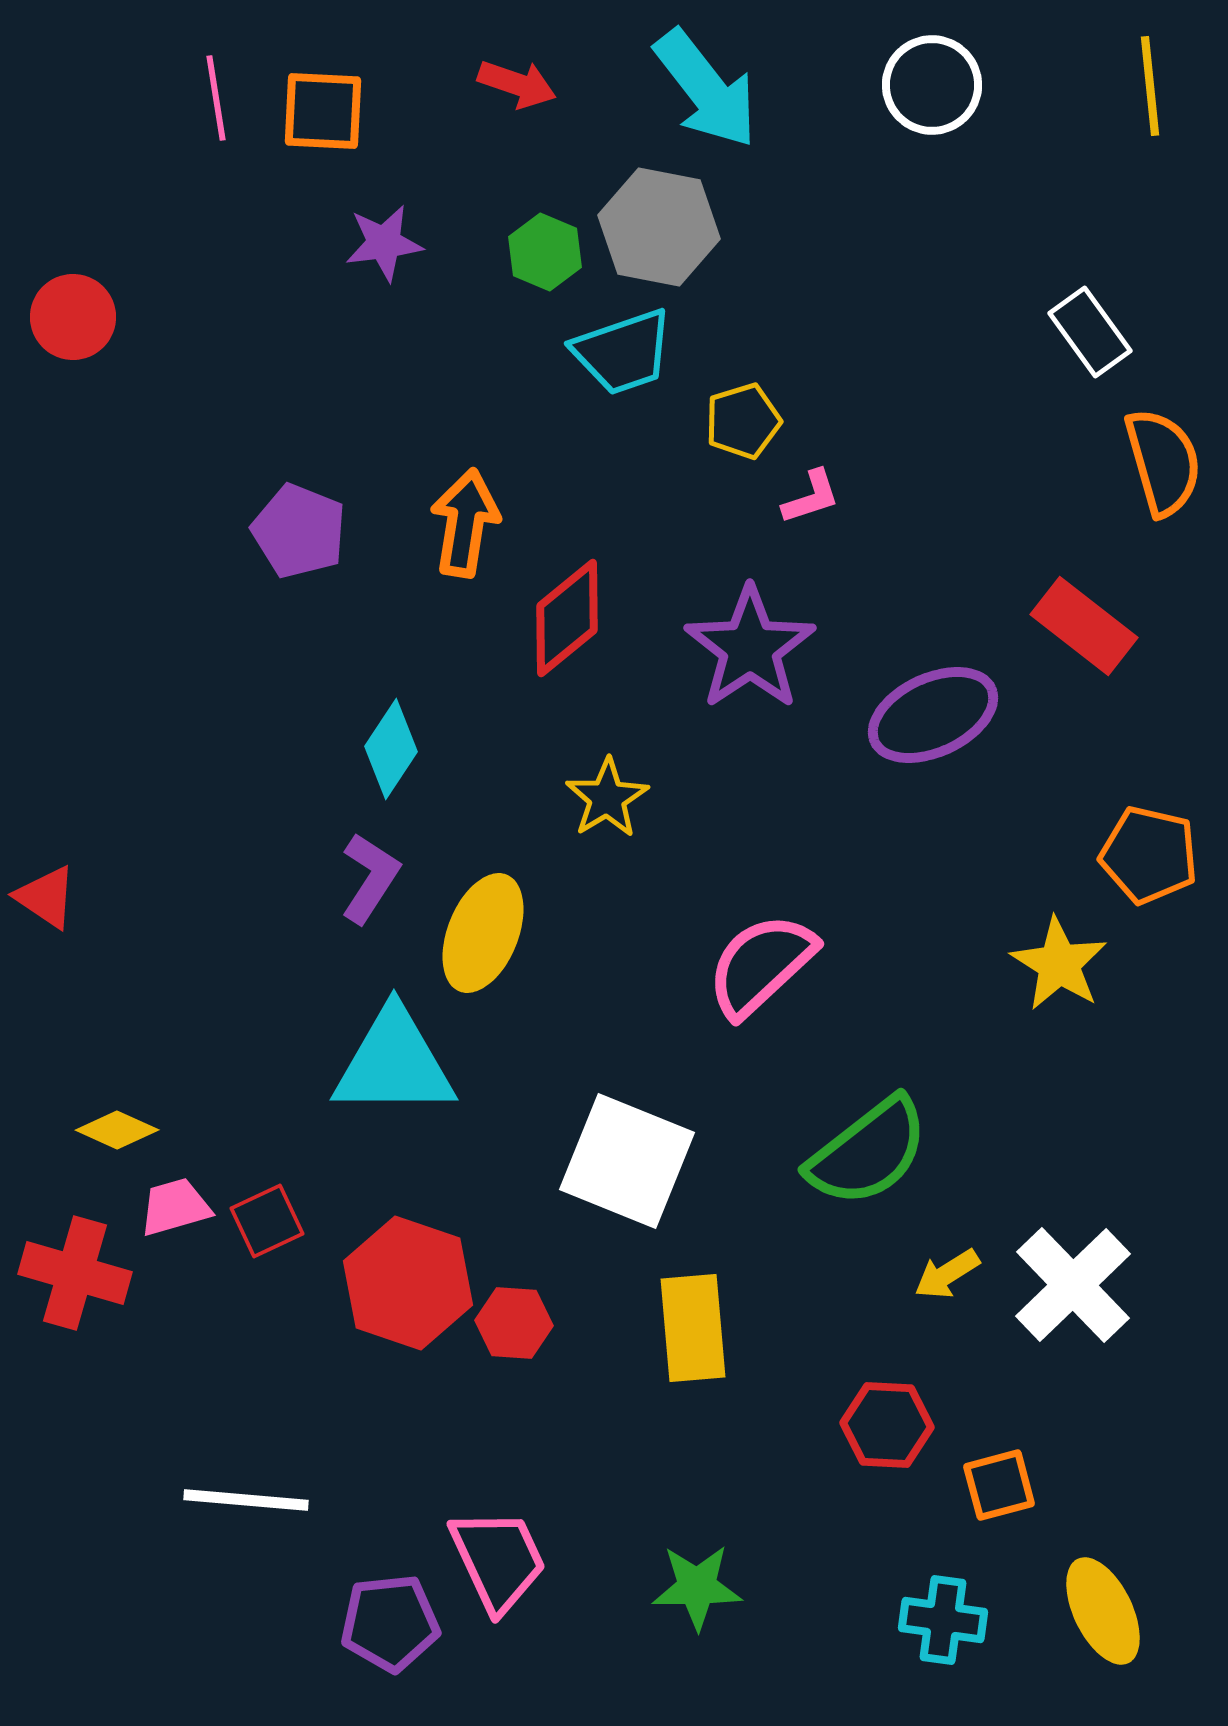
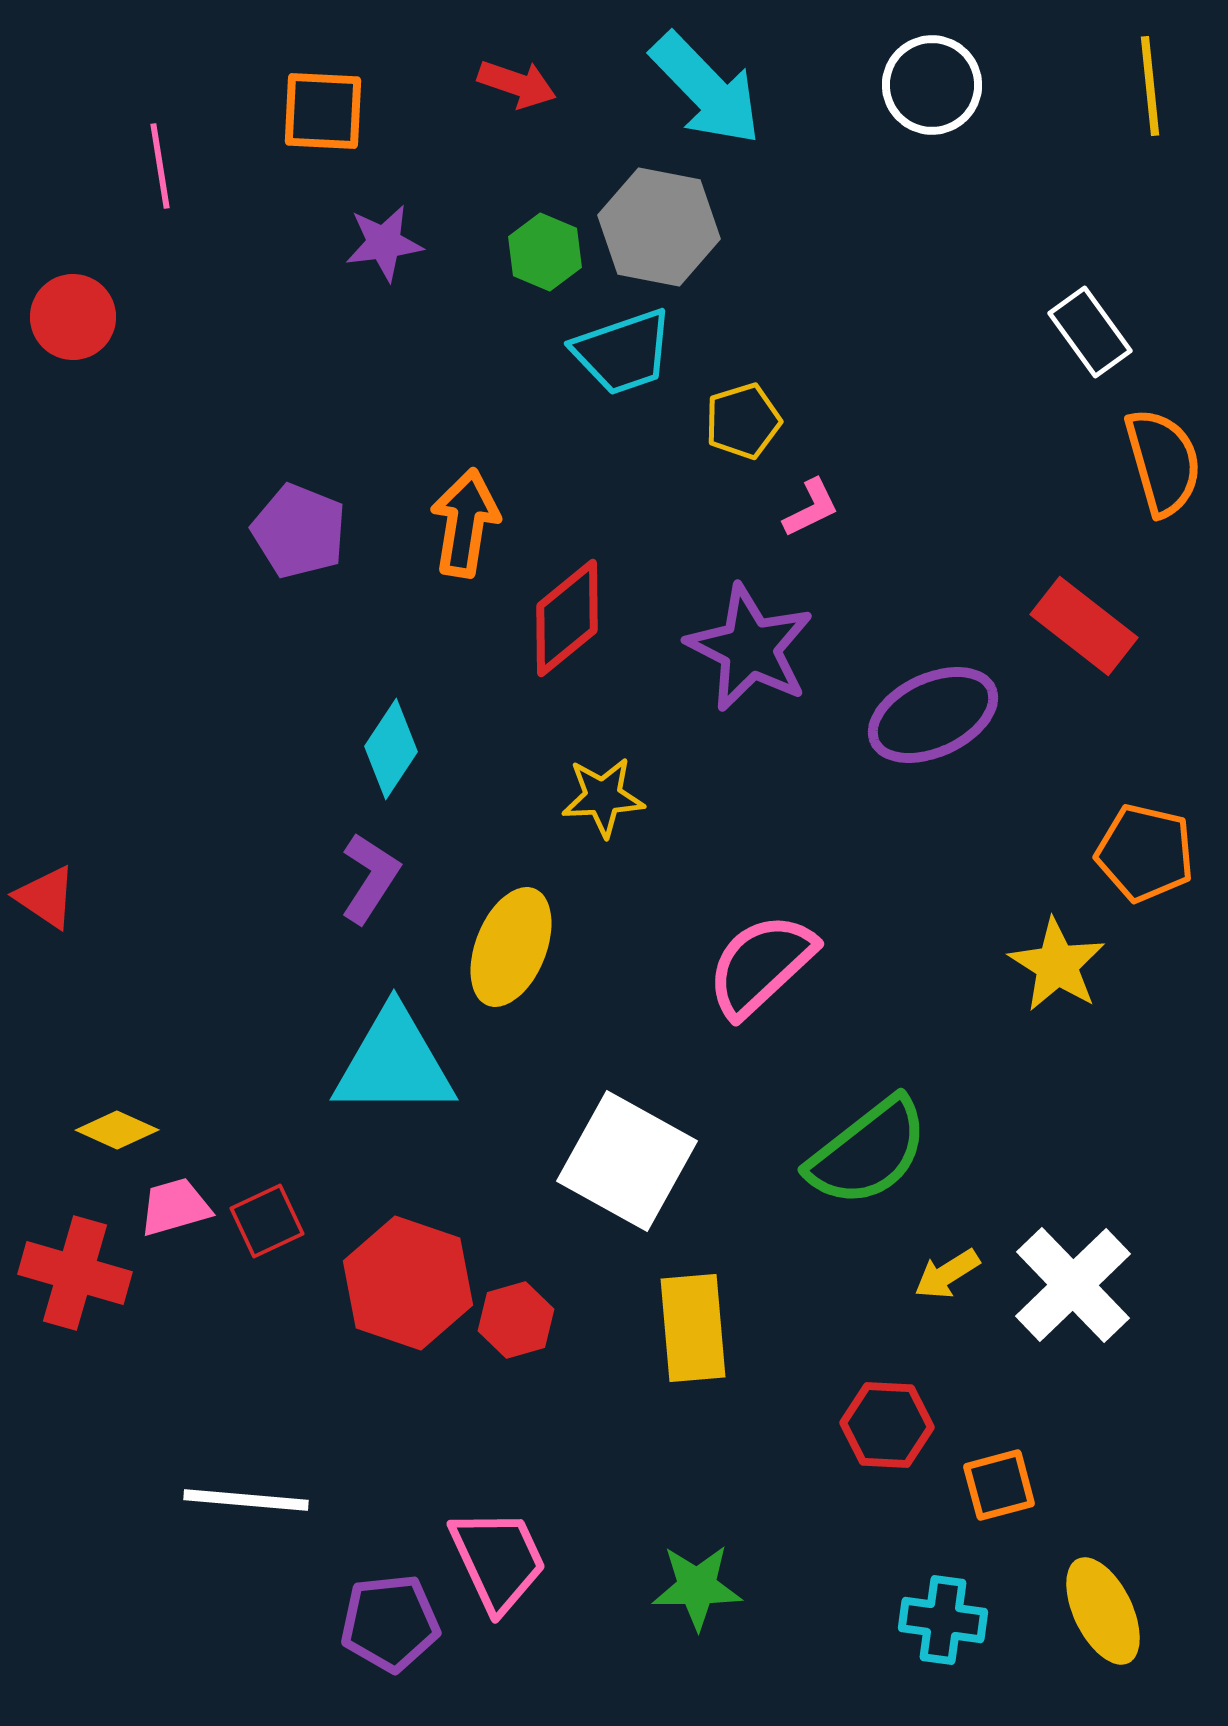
cyan arrow at (706, 89): rotated 6 degrees counterclockwise
pink line at (216, 98): moved 56 px left, 68 px down
pink L-shape at (811, 497): moved 11 px down; rotated 8 degrees counterclockwise
purple star at (750, 648): rotated 11 degrees counterclockwise
yellow star at (607, 798): moved 4 px left, 1 px up; rotated 28 degrees clockwise
orange pentagon at (1149, 855): moved 4 px left, 2 px up
yellow ellipse at (483, 933): moved 28 px right, 14 px down
yellow star at (1059, 964): moved 2 px left, 1 px down
white square at (627, 1161): rotated 7 degrees clockwise
red hexagon at (514, 1323): moved 2 px right, 3 px up; rotated 20 degrees counterclockwise
